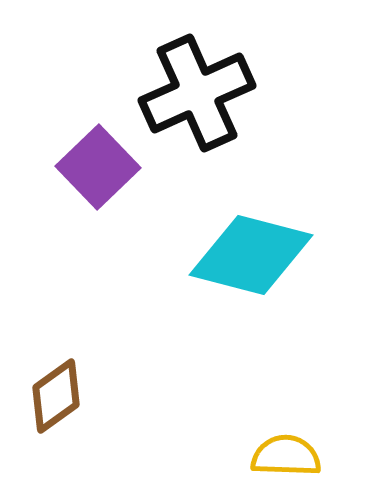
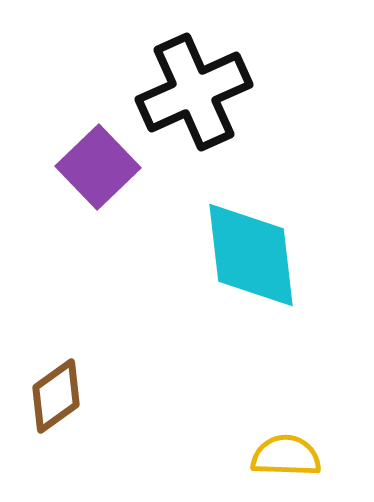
black cross: moved 3 px left, 1 px up
cyan diamond: rotated 69 degrees clockwise
